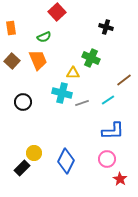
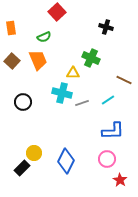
brown line: rotated 63 degrees clockwise
red star: moved 1 px down
